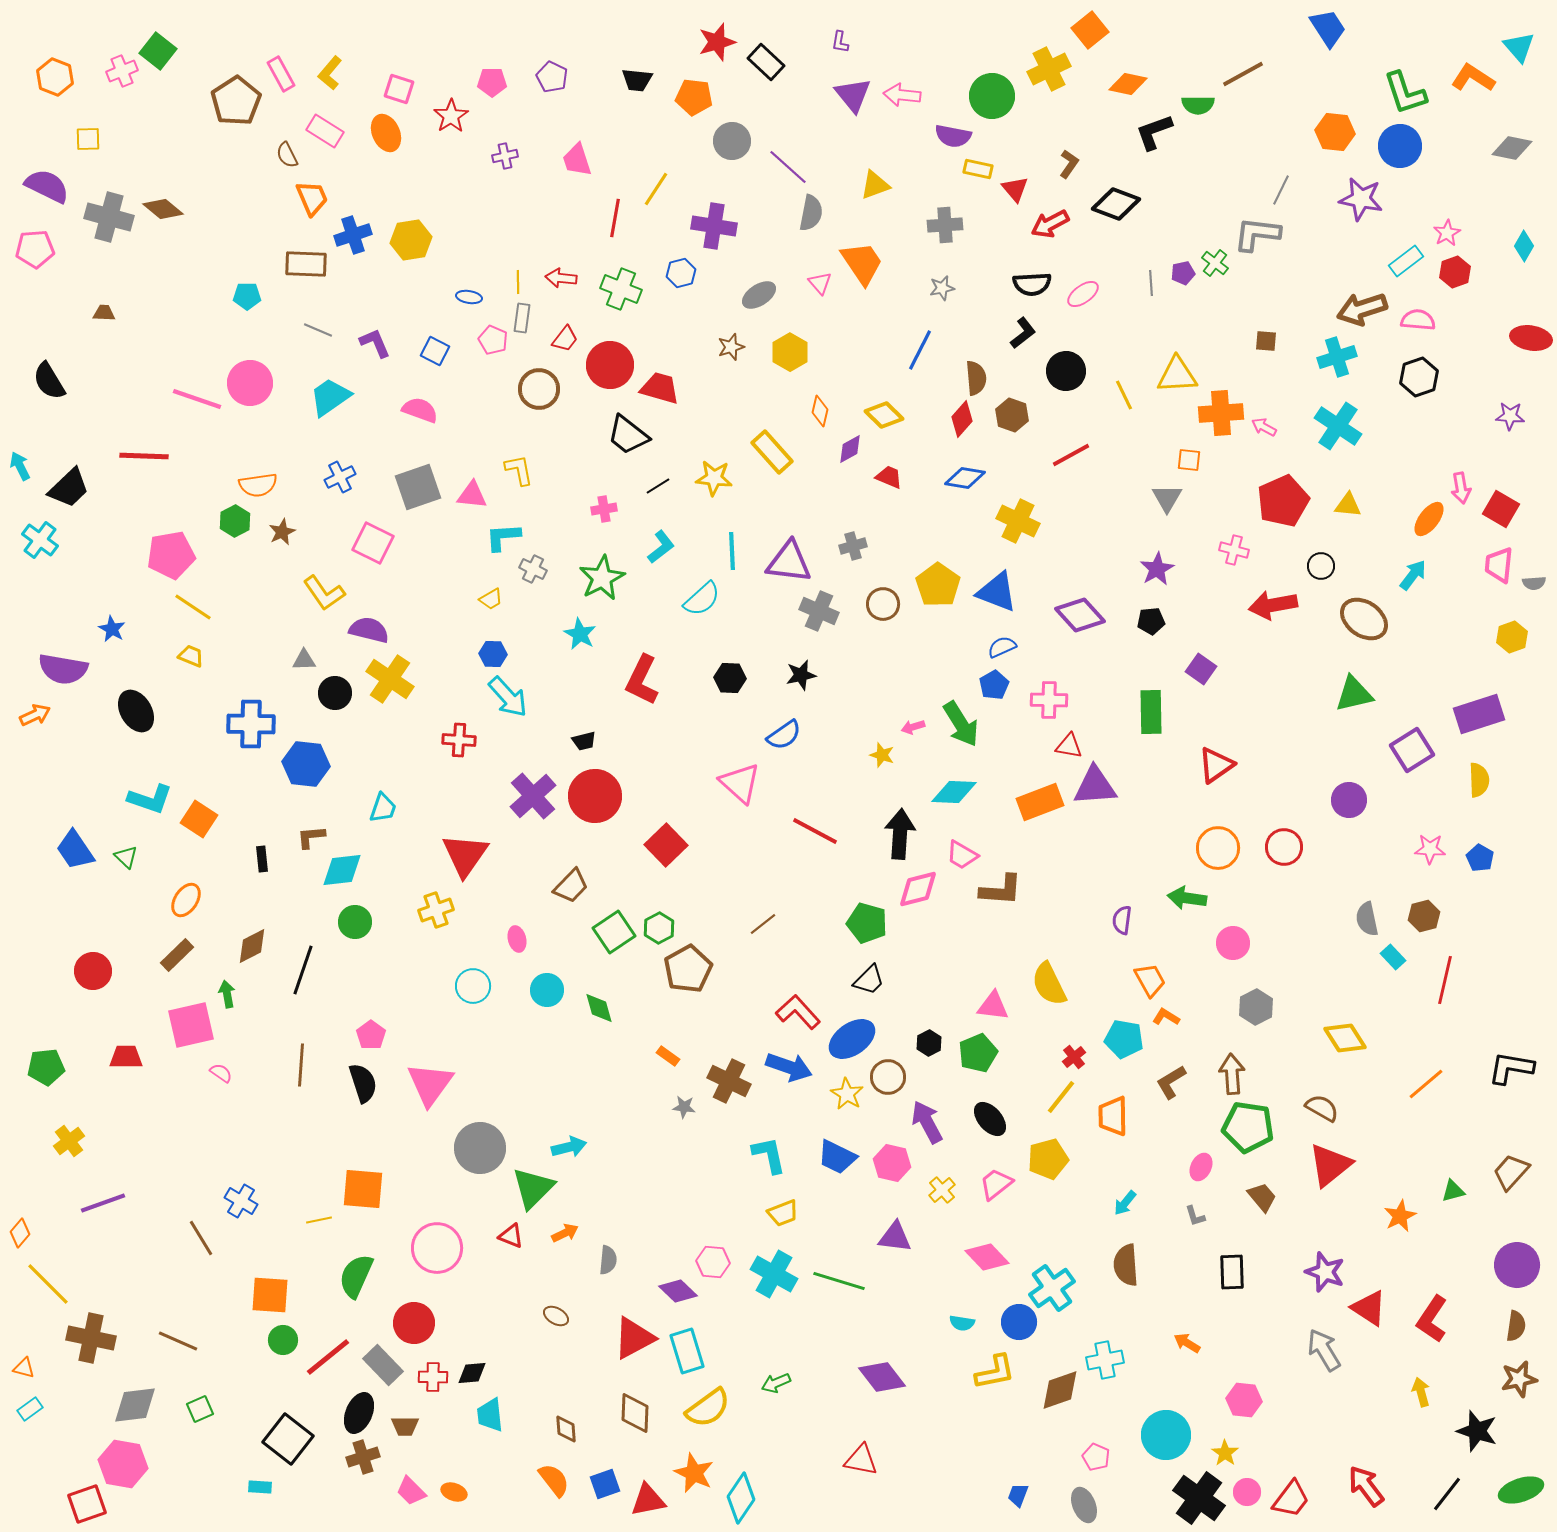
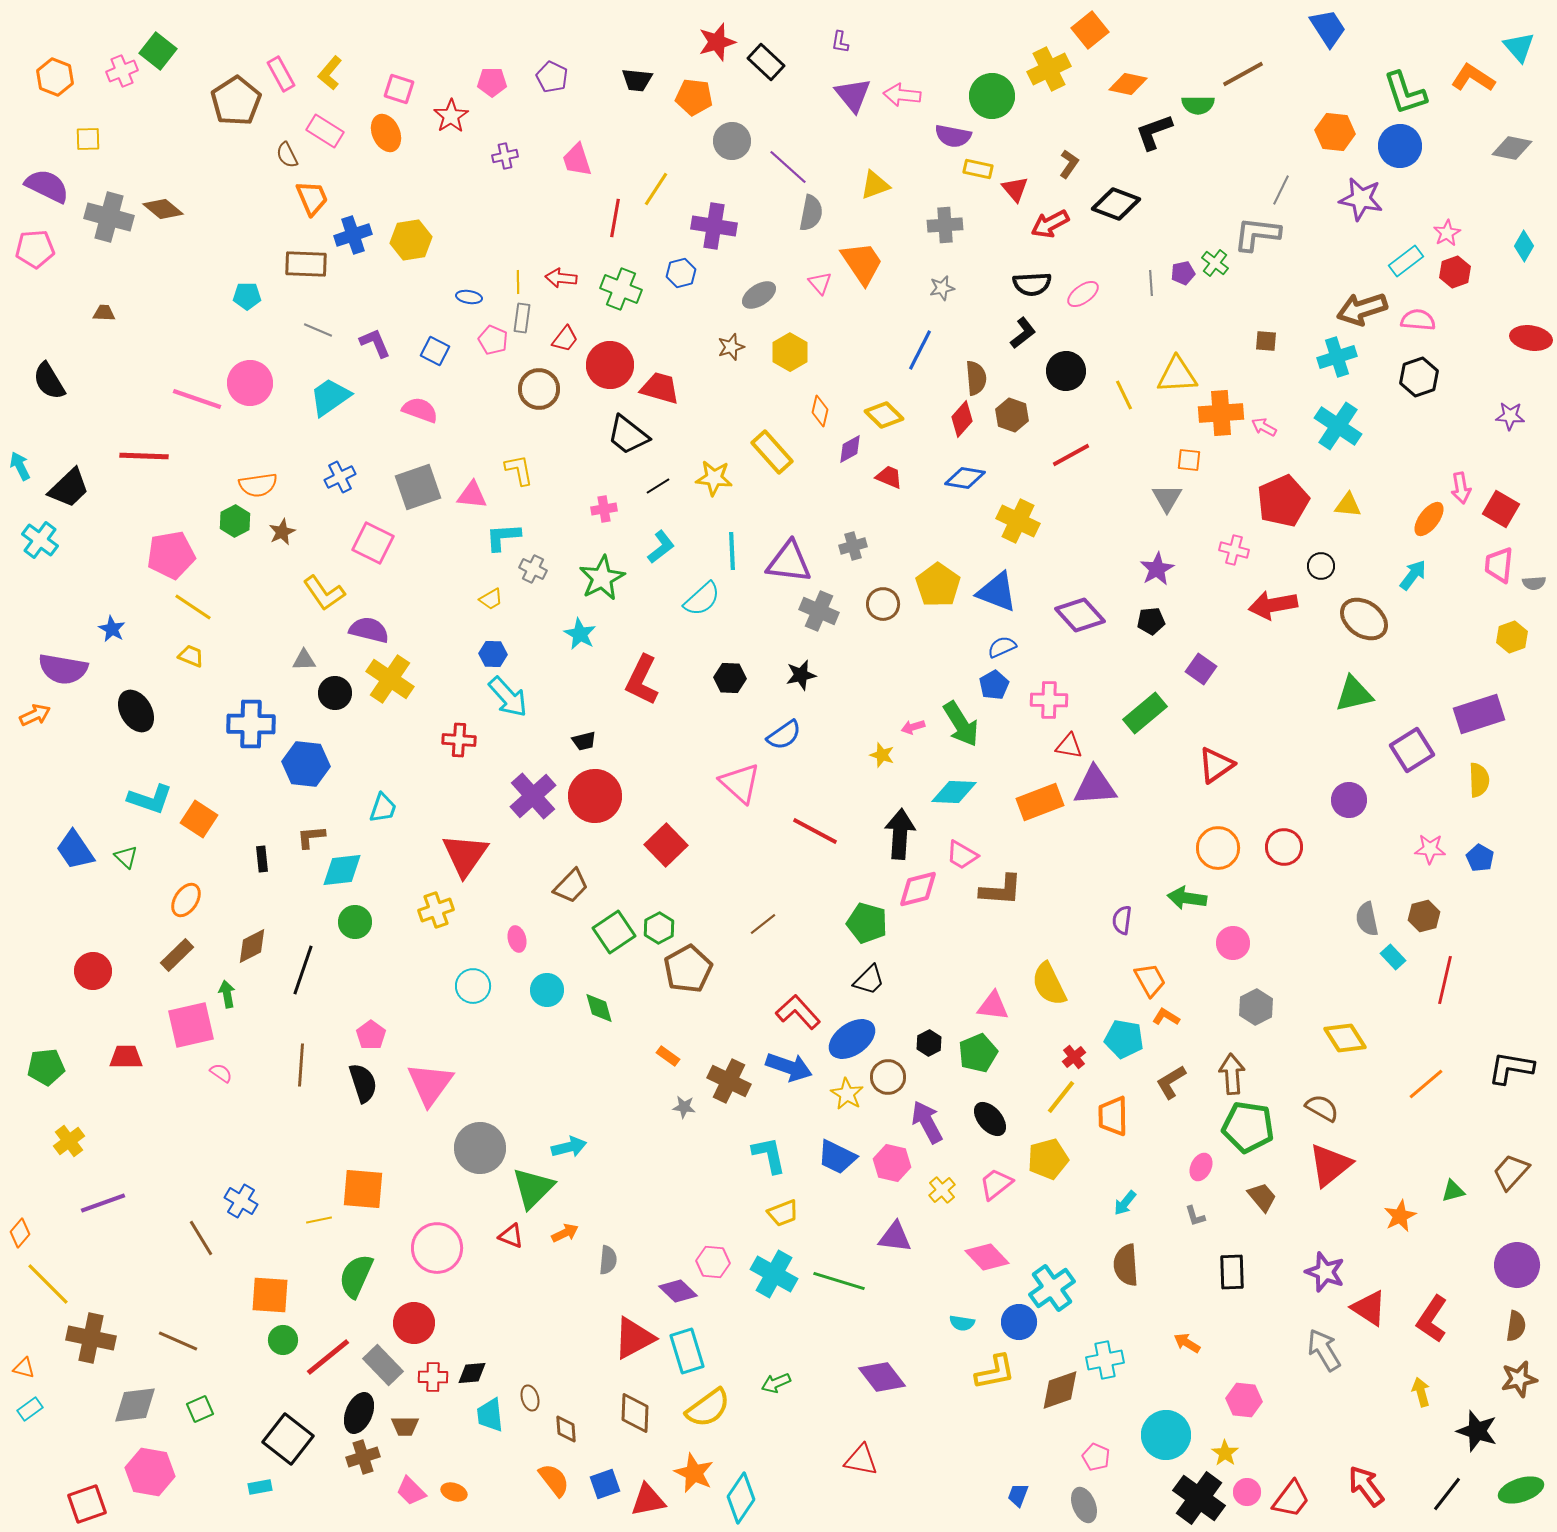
green rectangle at (1151, 712): moved 6 px left, 1 px down; rotated 51 degrees clockwise
brown ellipse at (556, 1316): moved 26 px left, 82 px down; rotated 45 degrees clockwise
pink hexagon at (123, 1464): moved 27 px right, 8 px down
cyan rectangle at (260, 1487): rotated 15 degrees counterclockwise
